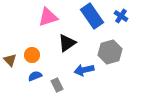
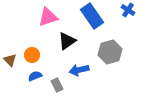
blue cross: moved 7 px right, 6 px up
black triangle: moved 2 px up
blue arrow: moved 5 px left
